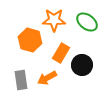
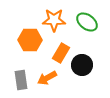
orange hexagon: rotated 15 degrees counterclockwise
